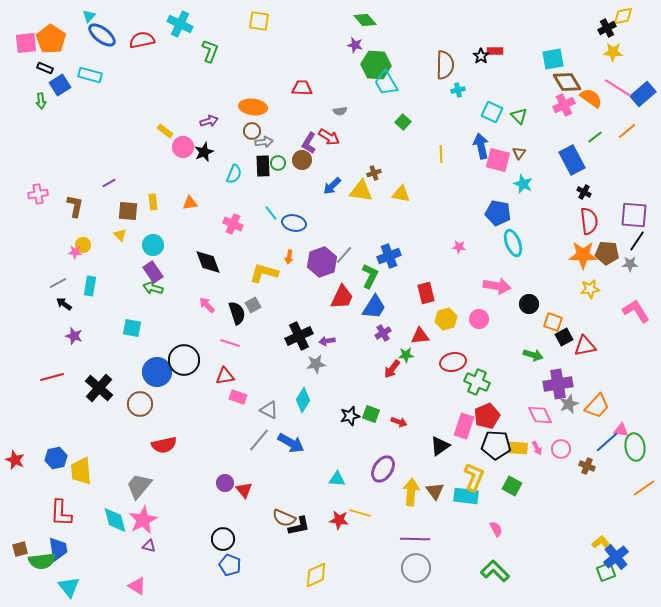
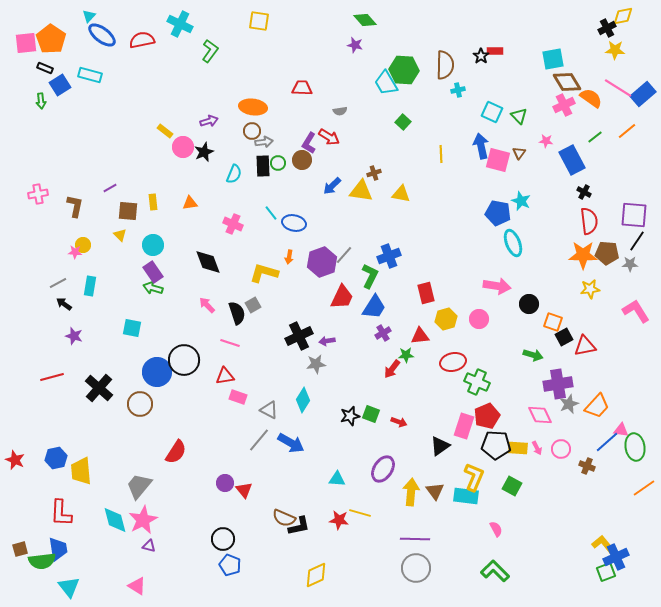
green L-shape at (210, 51): rotated 15 degrees clockwise
yellow star at (613, 52): moved 2 px right, 2 px up
green hexagon at (376, 65): moved 28 px right, 5 px down
purple line at (109, 183): moved 1 px right, 5 px down
cyan star at (523, 184): moved 2 px left, 17 px down
pink star at (459, 247): moved 87 px right, 106 px up
red semicircle at (164, 445): moved 12 px right, 7 px down; rotated 45 degrees counterclockwise
blue cross at (616, 557): rotated 15 degrees clockwise
